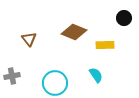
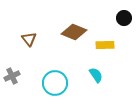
gray cross: rotated 14 degrees counterclockwise
